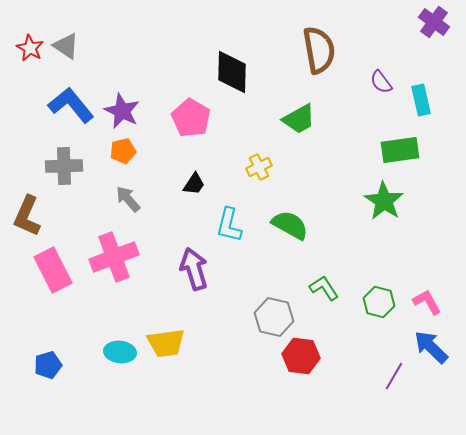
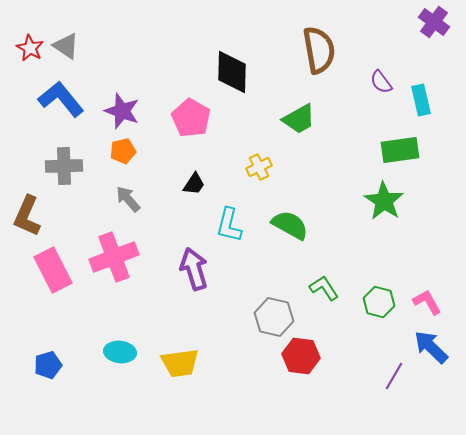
blue L-shape: moved 10 px left, 6 px up
purple star: rotated 6 degrees counterclockwise
yellow trapezoid: moved 14 px right, 20 px down
